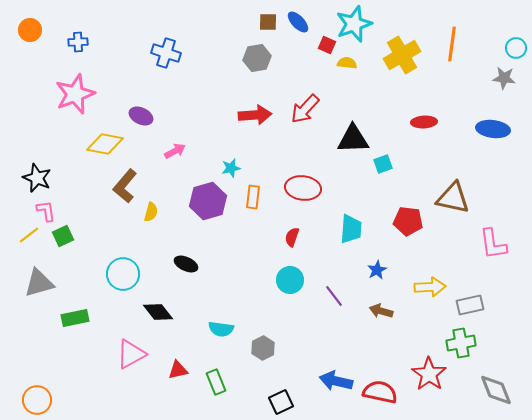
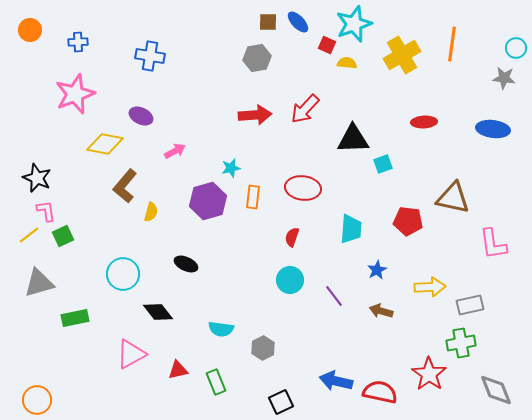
blue cross at (166, 53): moved 16 px left, 3 px down; rotated 8 degrees counterclockwise
